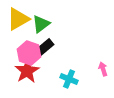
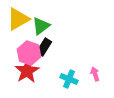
green triangle: moved 2 px down
black rectangle: moved 1 px left; rotated 18 degrees counterclockwise
pink arrow: moved 8 px left, 5 px down
